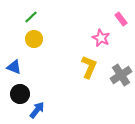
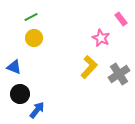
green line: rotated 16 degrees clockwise
yellow circle: moved 1 px up
yellow L-shape: rotated 20 degrees clockwise
gray cross: moved 2 px left, 1 px up
